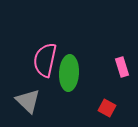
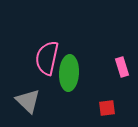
pink semicircle: moved 2 px right, 2 px up
red square: rotated 36 degrees counterclockwise
